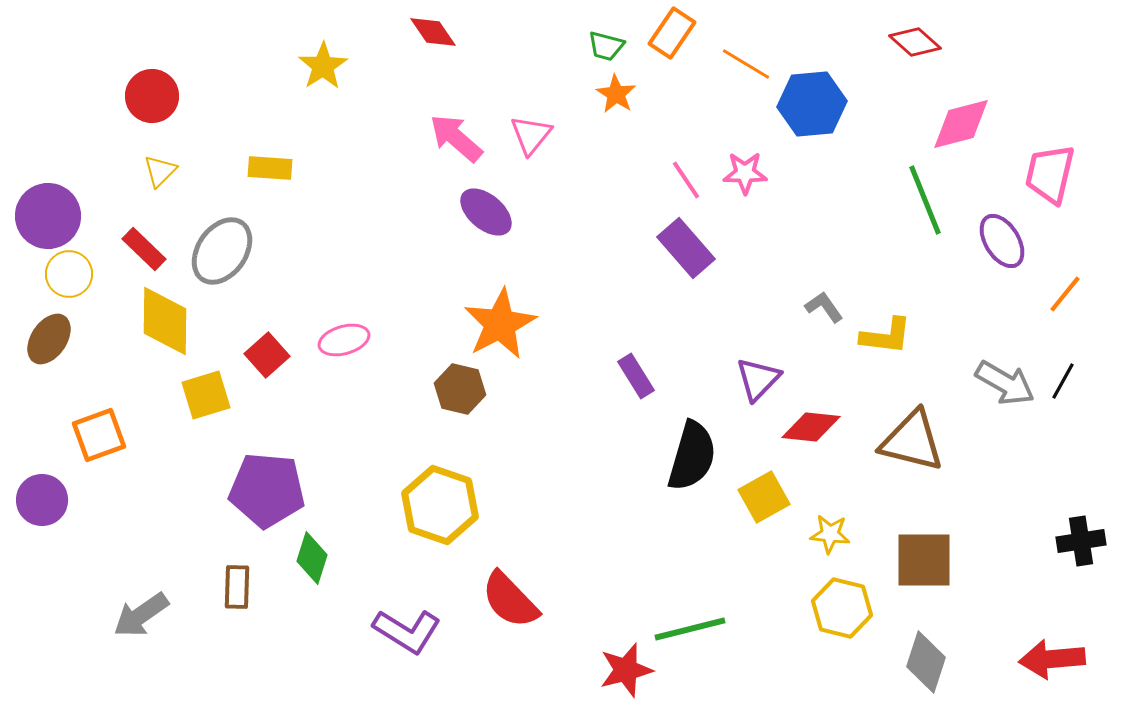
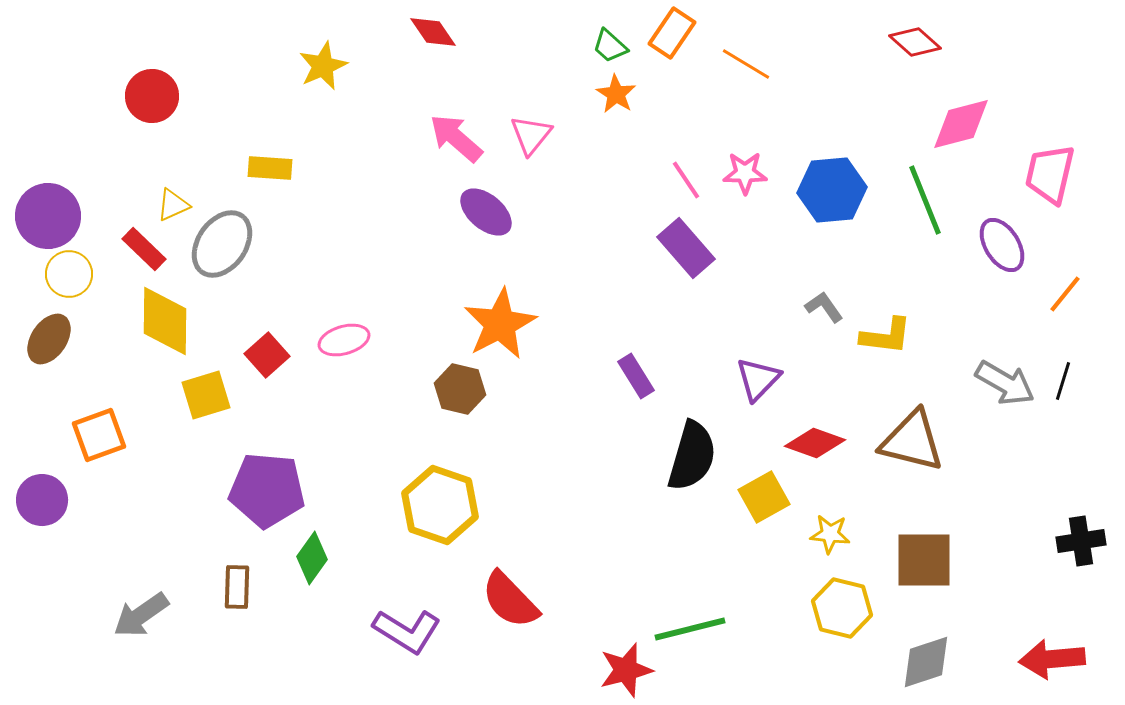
green trapezoid at (606, 46): moved 4 px right; rotated 27 degrees clockwise
yellow star at (323, 66): rotated 9 degrees clockwise
blue hexagon at (812, 104): moved 20 px right, 86 px down
yellow triangle at (160, 171): moved 13 px right, 34 px down; rotated 21 degrees clockwise
purple ellipse at (1002, 241): moved 4 px down
gray ellipse at (222, 251): moved 7 px up
black line at (1063, 381): rotated 12 degrees counterclockwise
red diamond at (811, 427): moved 4 px right, 16 px down; rotated 14 degrees clockwise
green diamond at (312, 558): rotated 18 degrees clockwise
gray diamond at (926, 662): rotated 54 degrees clockwise
